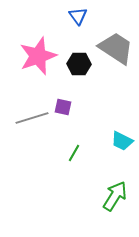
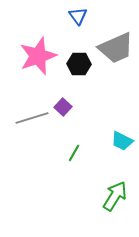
gray trapezoid: rotated 123 degrees clockwise
purple square: rotated 30 degrees clockwise
